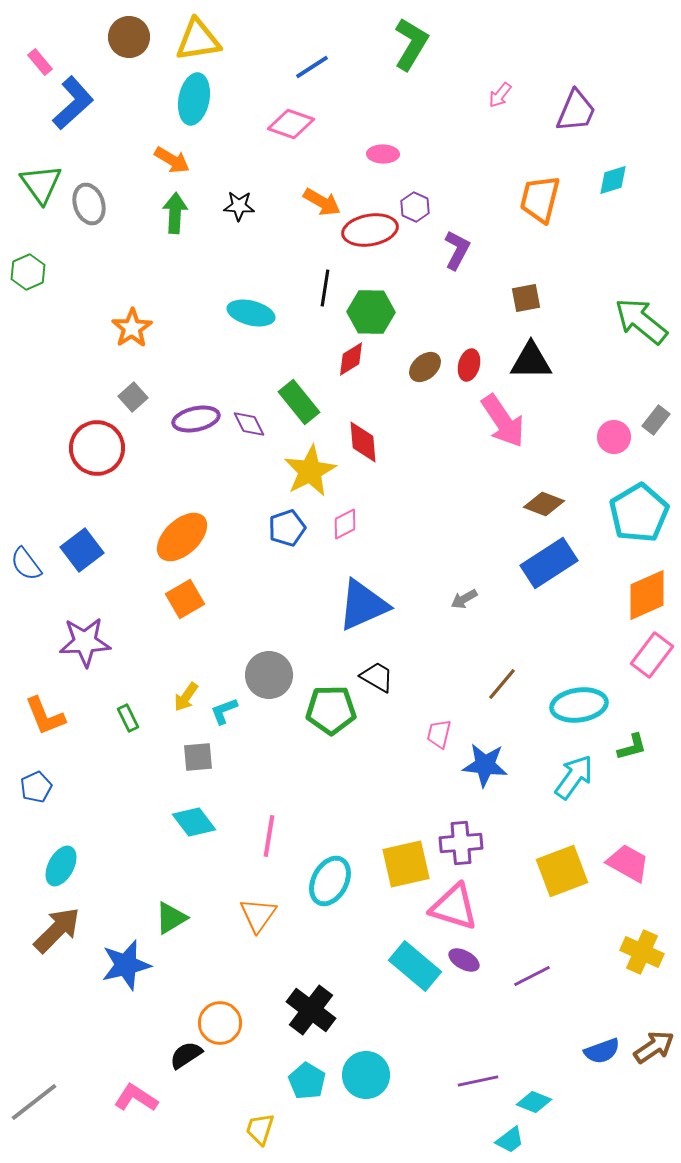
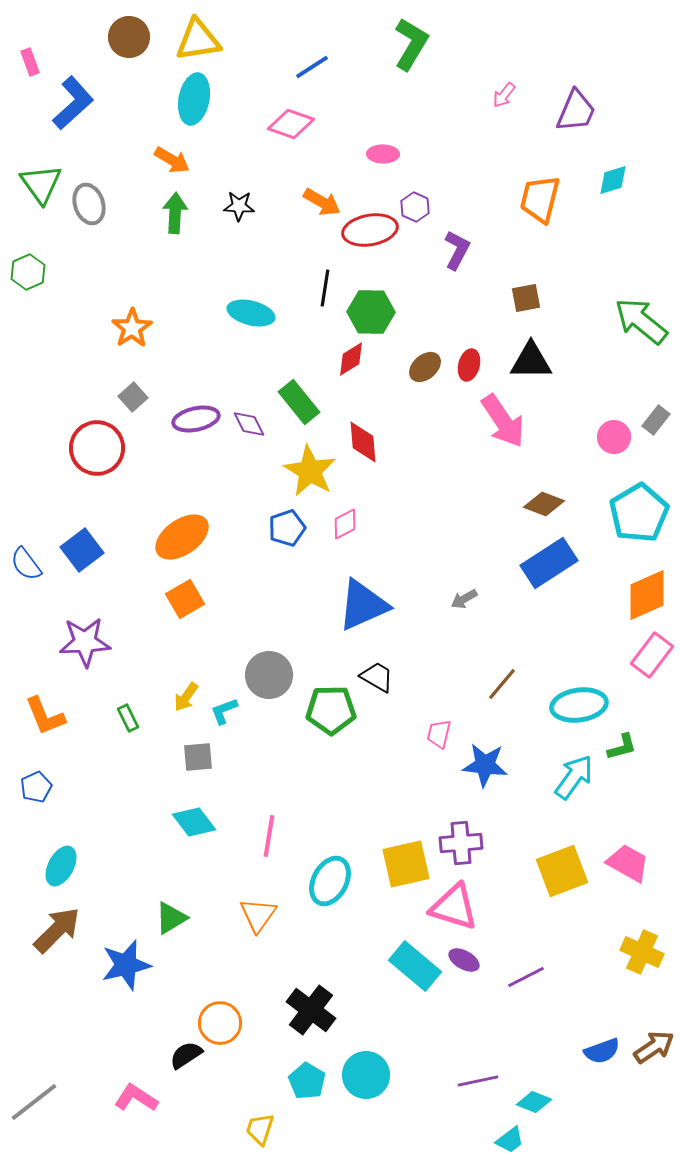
pink rectangle at (40, 62): moved 10 px left; rotated 20 degrees clockwise
pink arrow at (500, 95): moved 4 px right
yellow star at (310, 471): rotated 14 degrees counterclockwise
orange ellipse at (182, 537): rotated 8 degrees clockwise
green L-shape at (632, 747): moved 10 px left
purple line at (532, 976): moved 6 px left, 1 px down
